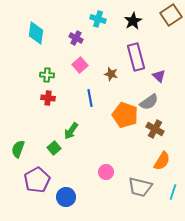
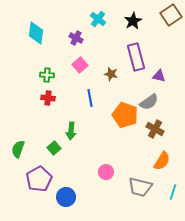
cyan cross: rotated 21 degrees clockwise
purple triangle: rotated 32 degrees counterclockwise
green arrow: rotated 30 degrees counterclockwise
purple pentagon: moved 2 px right, 1 px up
